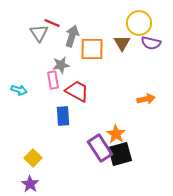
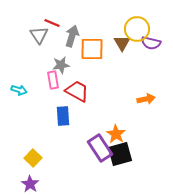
yellow circle: moved 2 px left, 6 px down
gray triangle: moved 2 px down
